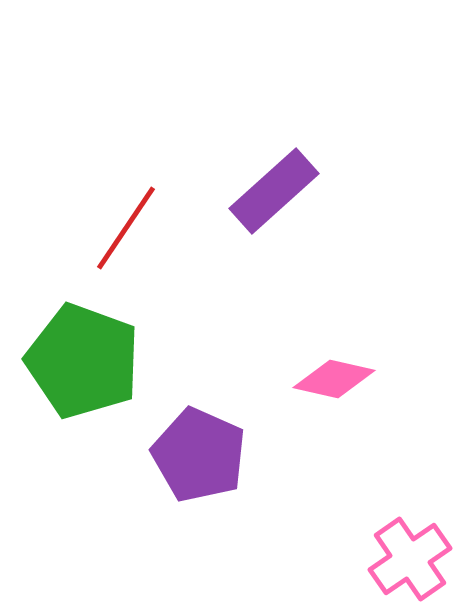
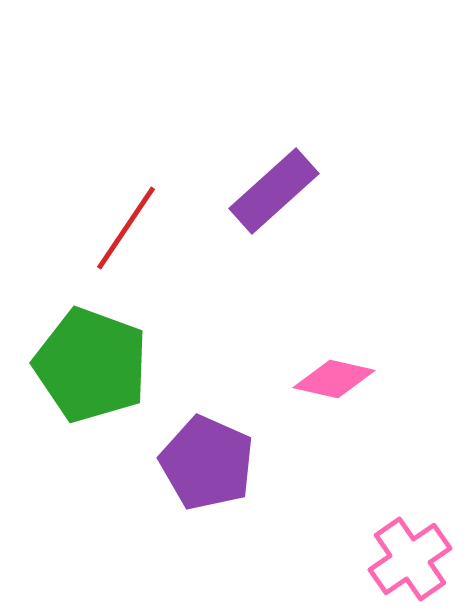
green pentagon: moved 8 px right, 4 px down
purple pentagon: moved 8 px right, 8 px down
